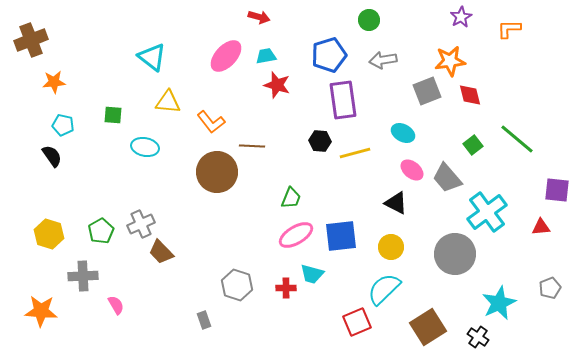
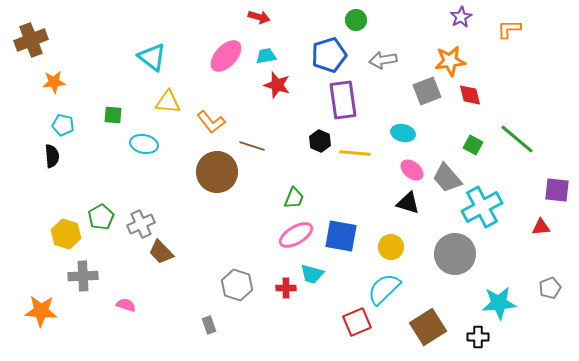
green circle at (369, 20): moved 13 px left
cyan ellipse at (403, 133): rotated 15 degrees counterclockwise
black hexagon at (320, 141): rotated 20 degrees clockwise
green square at (473, 145): rotated 24 degrees counterclockwise
brown line at (252, 146): rotated 15 degrees clockwise
cyan ellipse at (145, 147): moved 1 px left, 3 px up
yellow line at (355, 153): rotated 20 degrees clockwise
black semicircle at (52, 156): rotated 30 degrees clockwise
green trapezoid at (291, 198): moved 3 px right
black triangle at (396, 203): moved 12 px right; rotated 10 degrees counterclockwise
cyan cross at (487, 212): moved 5 px left, 5 px up; rotated 9 degrees clockwise
green pentagon at (101, 231): moved 14 px up
yellow hexagon at (49, 234): moved 17 px right
blue square at (341, 236): rotated 16 degrees clockwise
cyan star at (499, 303): rotated 20 degrees clockwise
pink semicircle at (116, 305): moved 10 px right; rotated 42 degrees counterclockwise
gray rectangle at (204, 320): moved 5 px right, 5 px down
black cross at (478, 337): rotated 35 degrees counterclockwise
